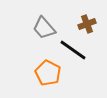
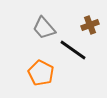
brown cross: moved 3 px right, 1 px down
orange pentagon: moved 7 px left
